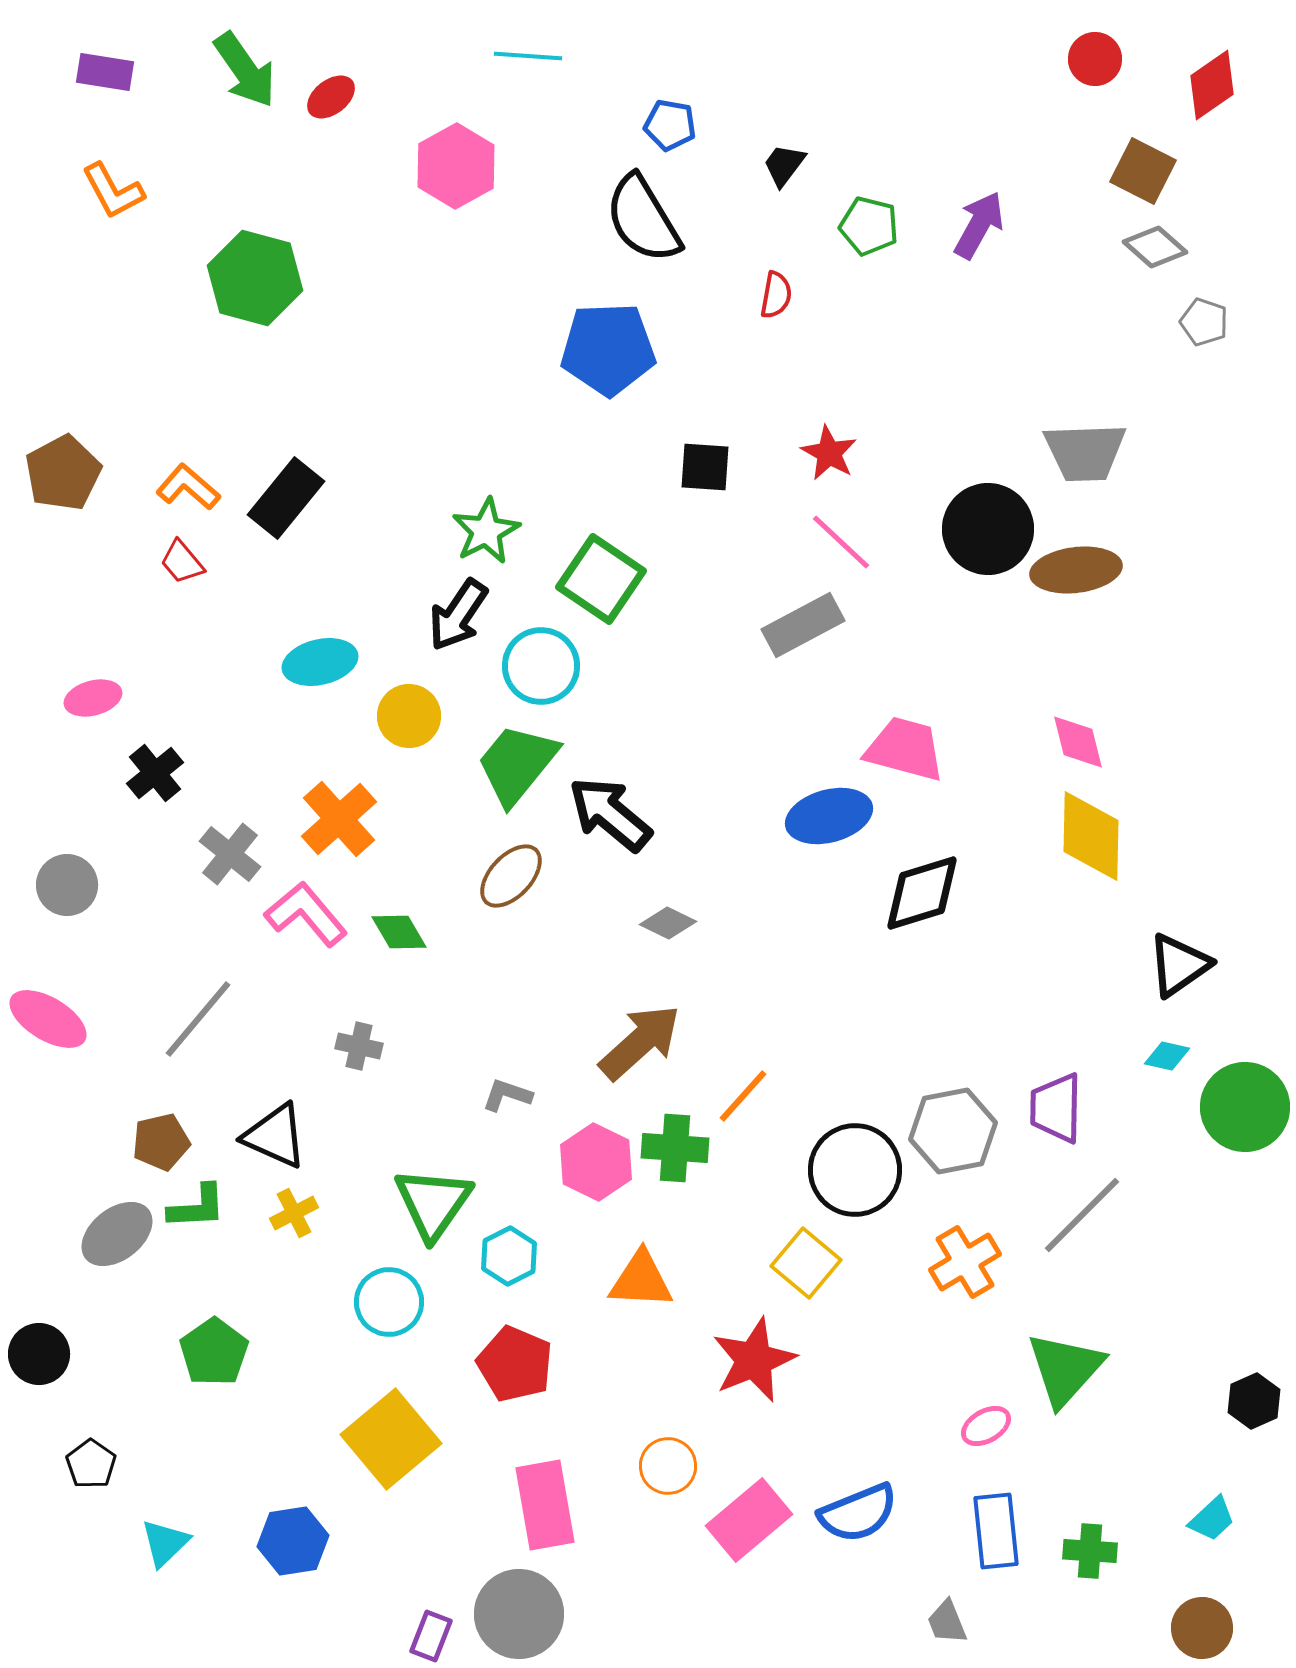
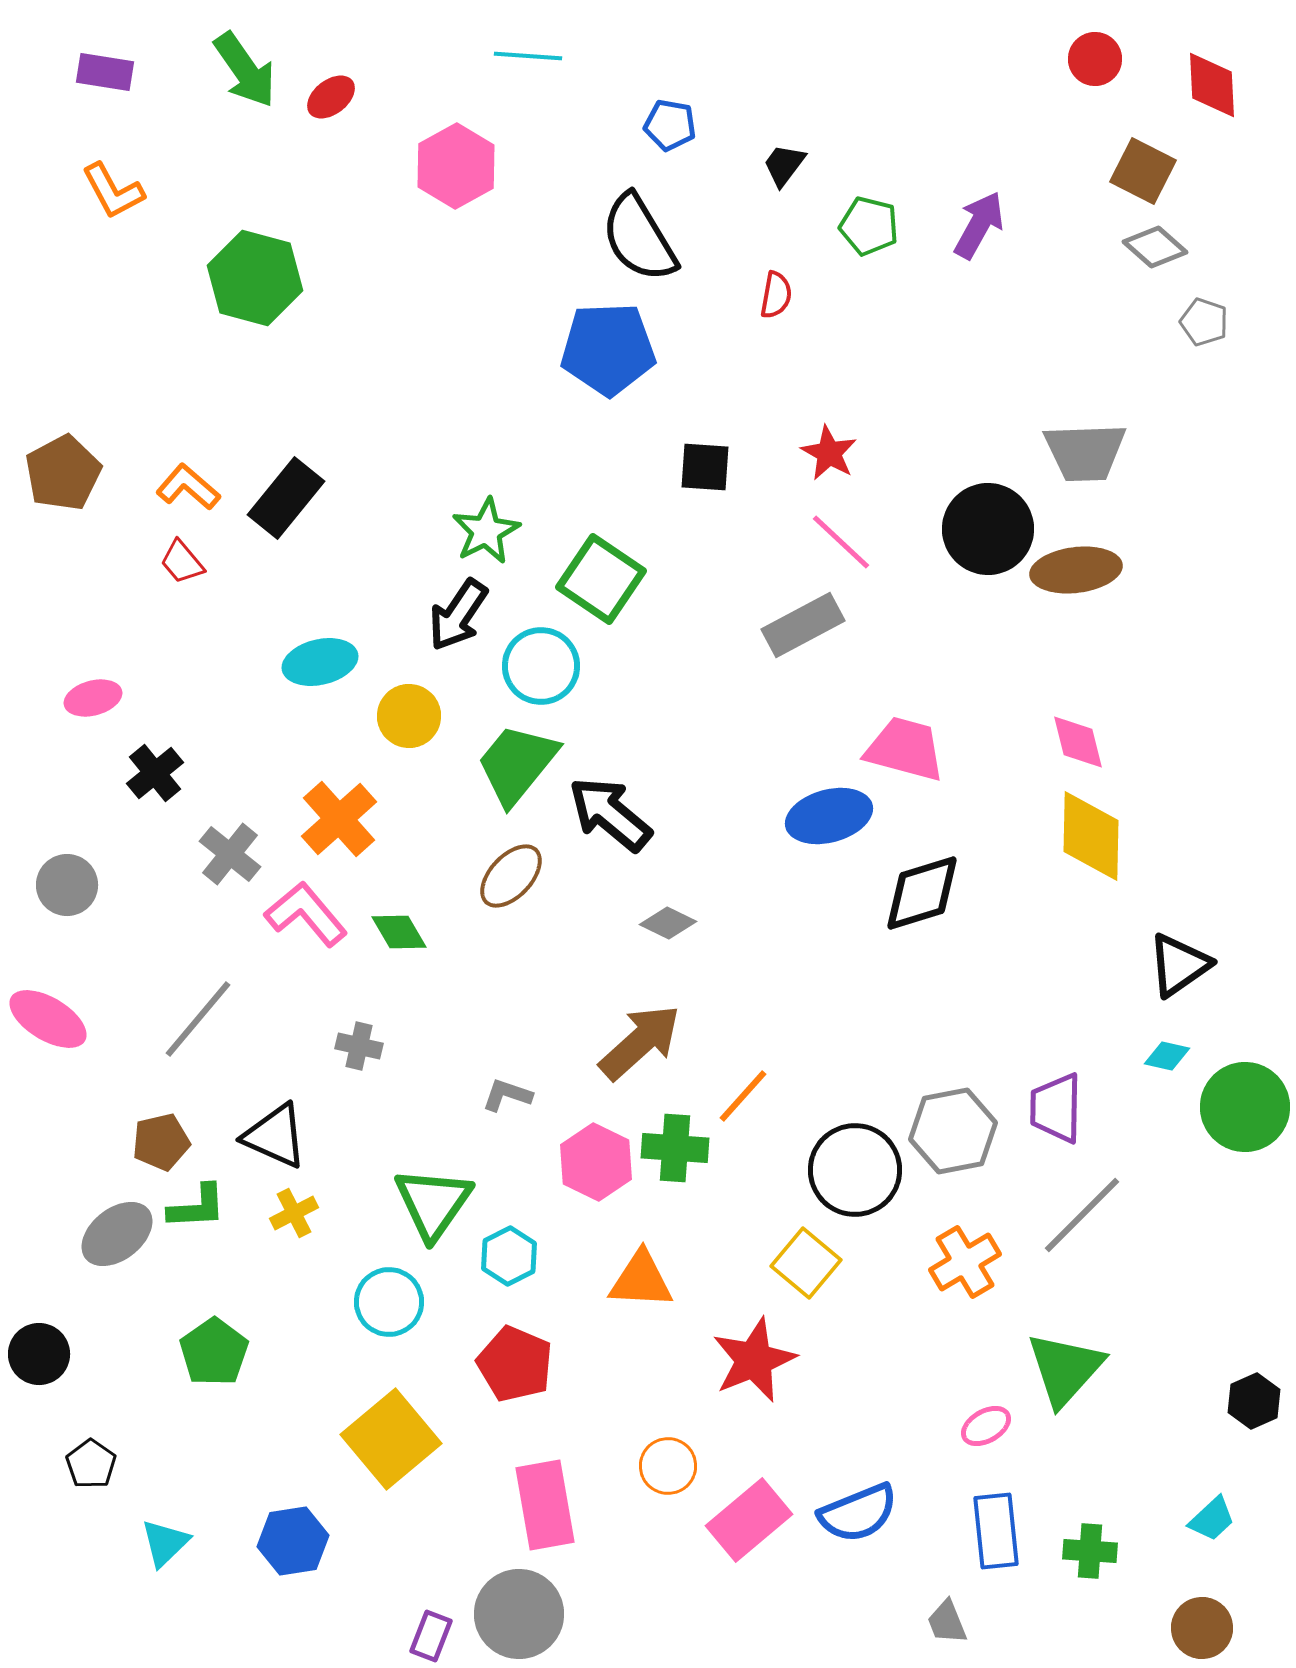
red diamond at (1212, 85): rotated 58 degrees counterclockwise
black semicircle at (643, 219): moved 4 px left, 19 px down
